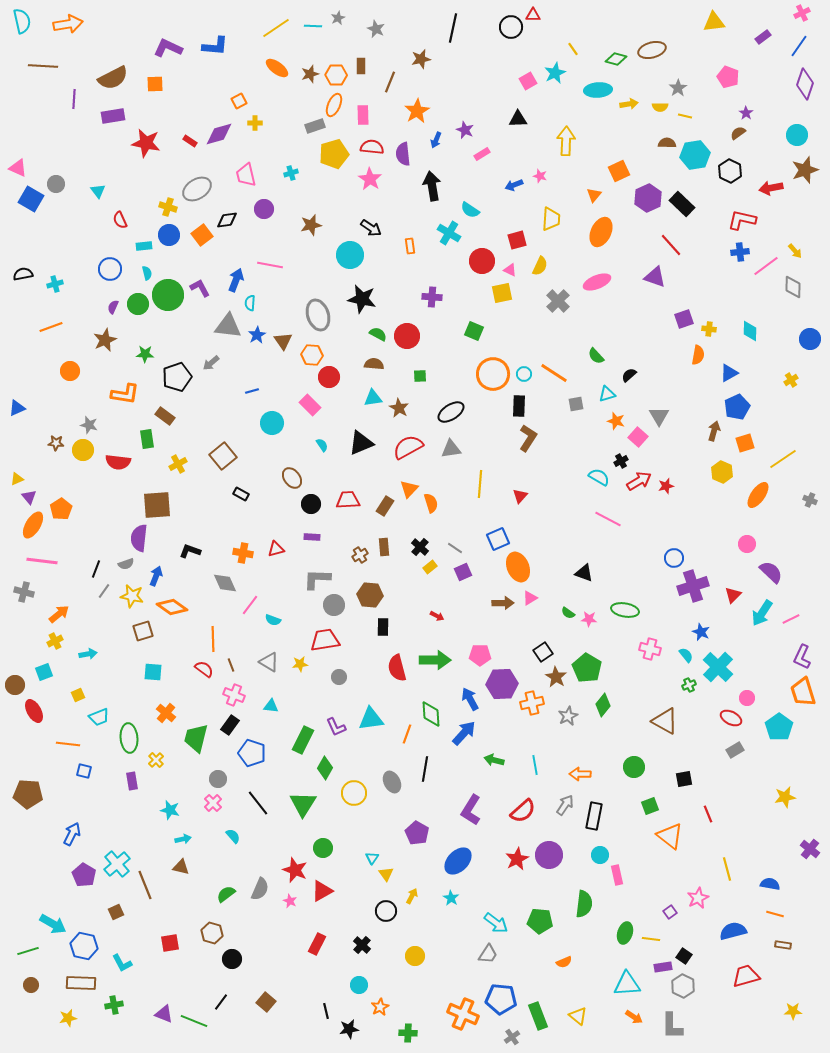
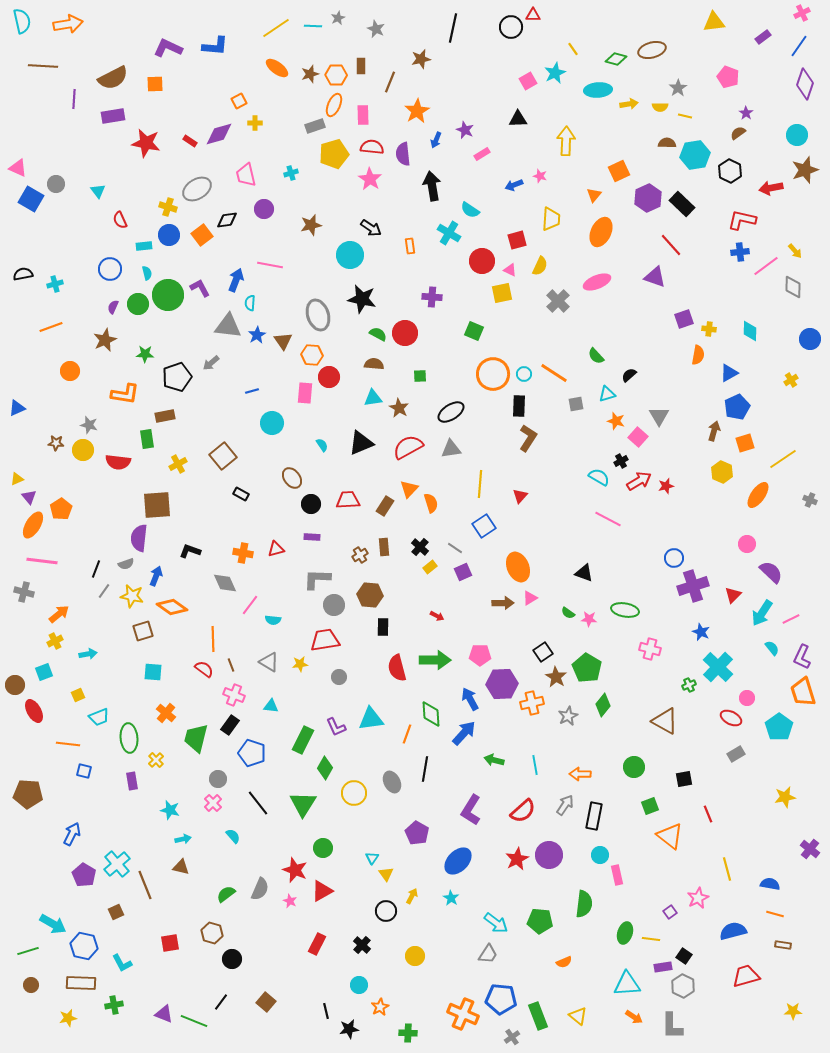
red circle at (407, 336): moved 2 px left, 3 px up
pink rectangle at (310, 405): moved 5 px left, 12 px up; rotated 50 degrees clockwise
brown rectangle at (165, 416): rotated 48 degrees counterclockwise
blue square at (498, 539): moved 14 px left, 13 px up; rotated 10 degrees counterclockwise
cyan semicircle at (273, 620): rotated 14 degrees counterclockwise
cyan semicircle at (686, 655): moved 86 px right, 7 px up
gray rectangle at (735, 750): moved 1 px right, 4 px down
